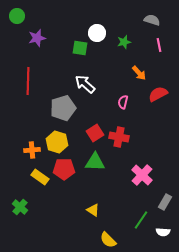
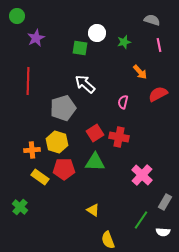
purple star: moved 1 px left; rotated 12 degrees counterclockwise
orange arrow: moved 1 px right, 1 px up
yellow semicircle: rotated 24 degrees clockwise
